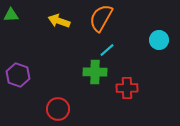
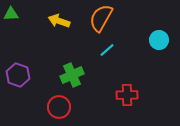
green triangle: moved 1 px up
green cross: moved 23 px left, 3 px down; rotated 25 degrees counterclockwise
red cross: moved 7 px down
red circle: moved 1 px right, 2 px up
